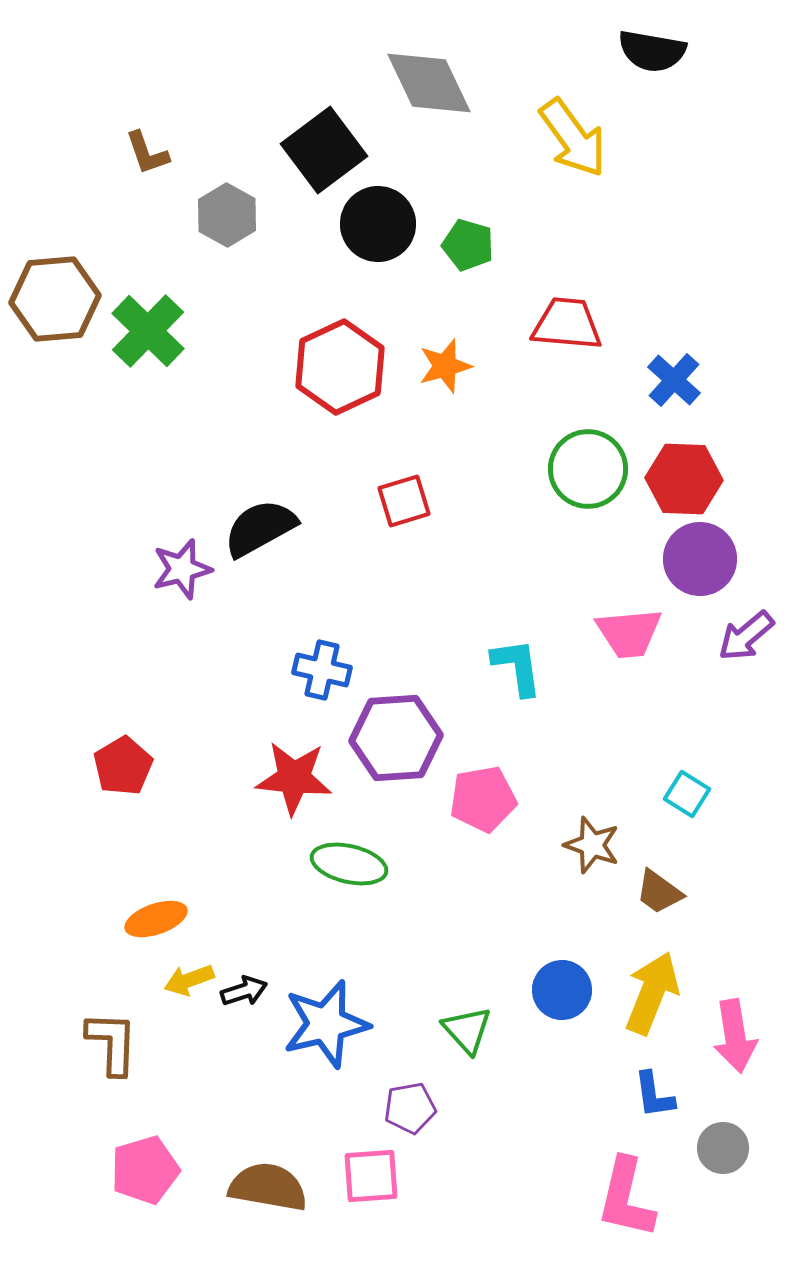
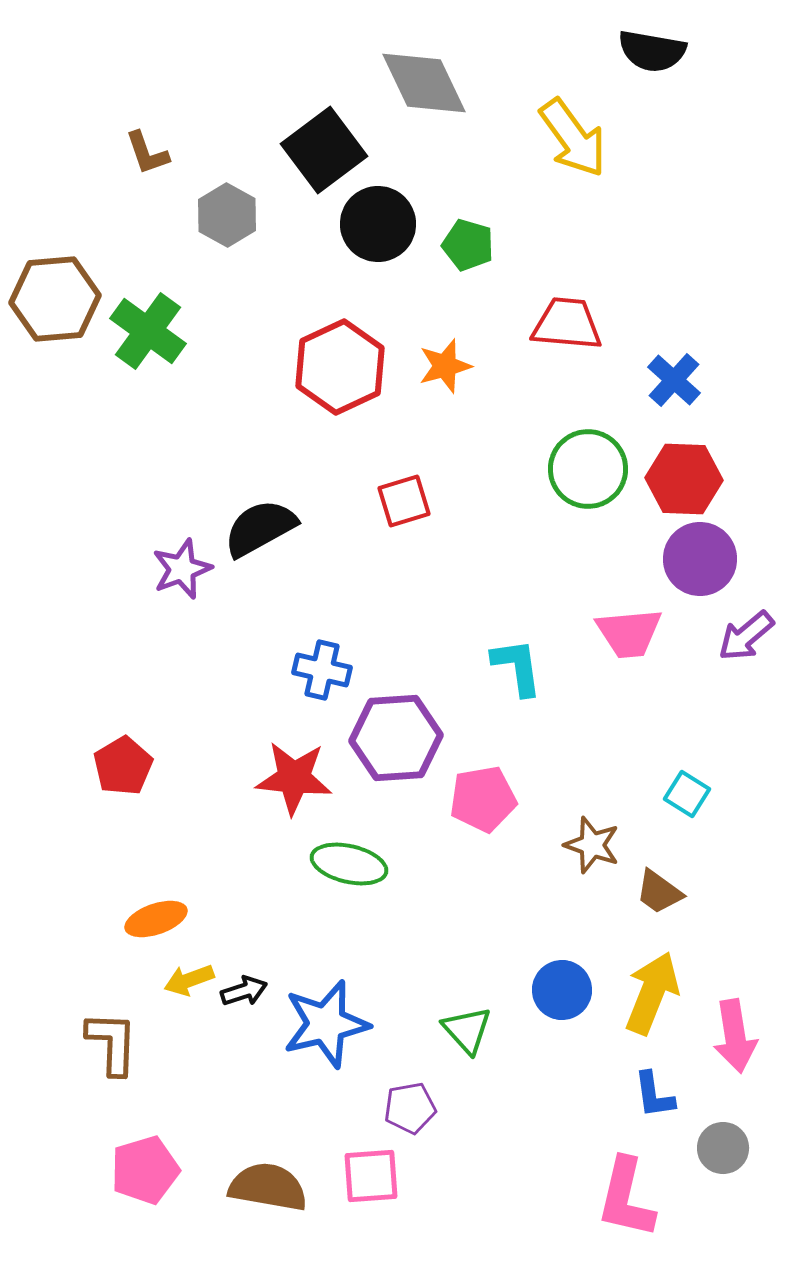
gray diamond at (429, 83): moved 5 px left
green cross at (148, 331): rotated 8 degrees counterclockwise
purple star at (182, 569): rotated 6 degrees counterclockwise
